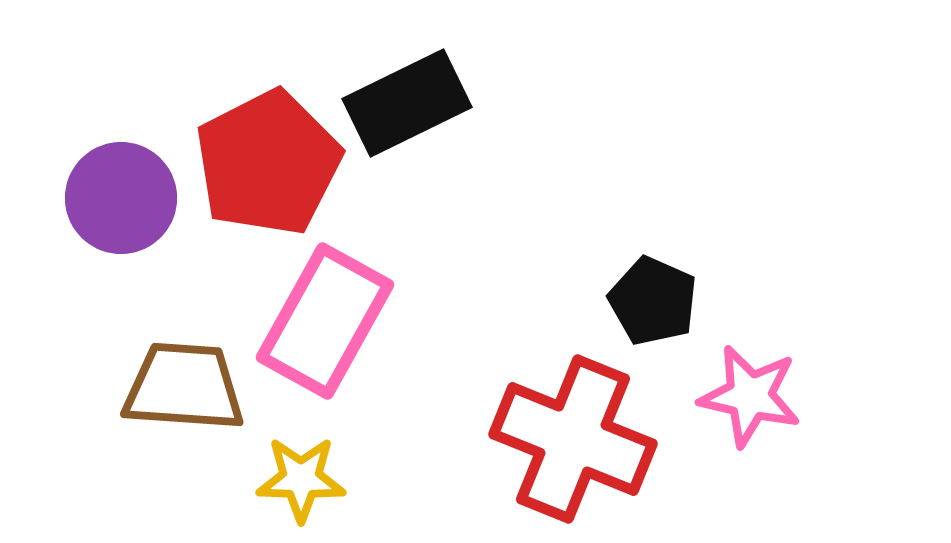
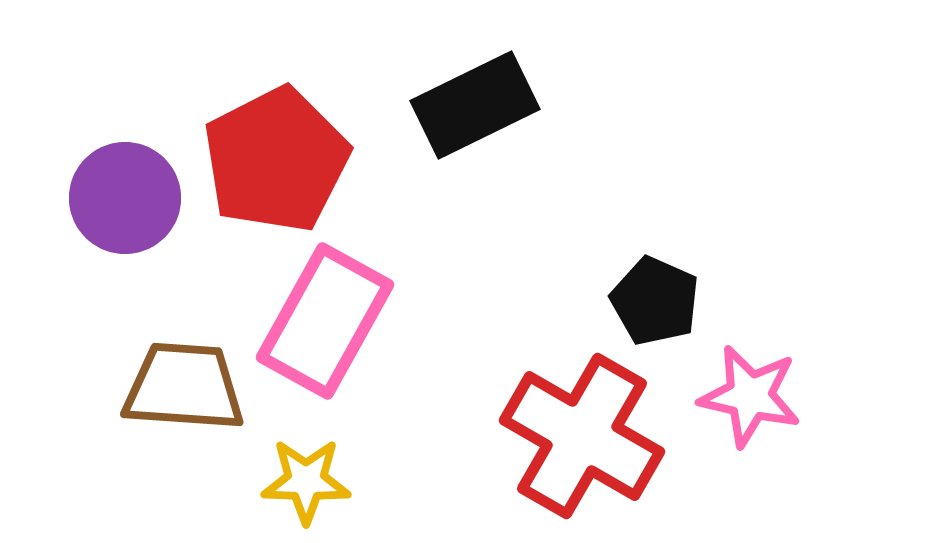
black rectangle: moved 68 px right, 2 px down
red pentagon: moved 8 px right, 3 px up
purple circle: moved 4 px right
black pentagon: moved 2 px right
red cross: moved 9 px right, 3 px up; rotated 8 degrees clockwise
yellow star: moved 5 px right, 2 px down
